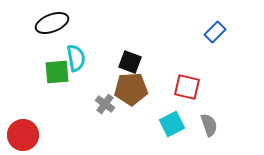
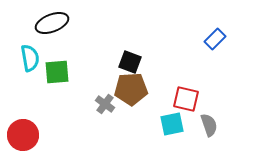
blue rectangle: moved 7 px down
cyan semicircle: moved 46 px left
red square: moved 1 px left, 12 px down
cyan square: rotated 15 degrees clockwise
